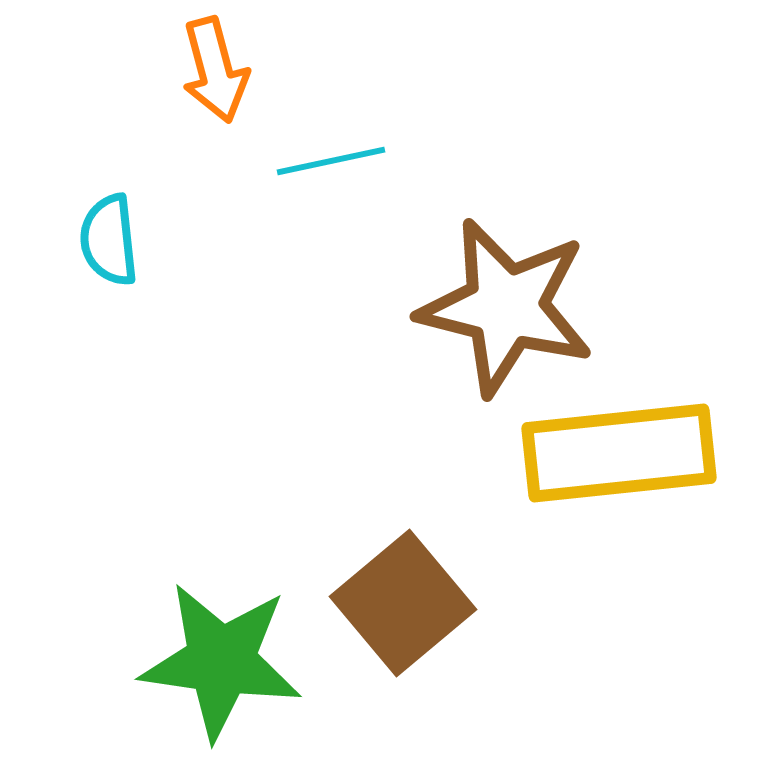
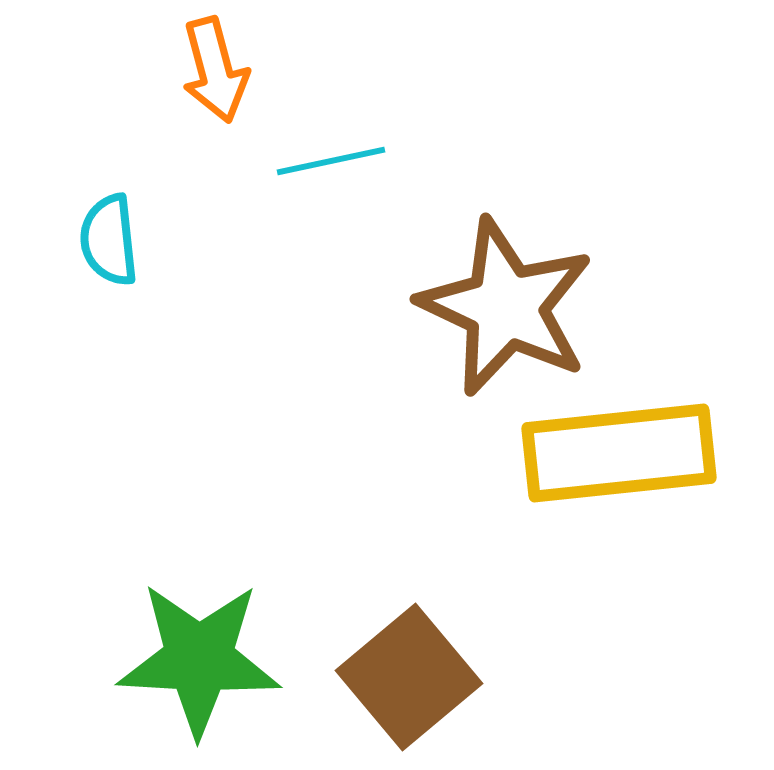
brown star: rotated 11 degrees clockwise
brown square: moved 6 px right, 74 px down
green star: moved 22 px left, 2 px up; rotated 5 degrees counterclockwise
